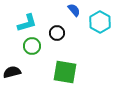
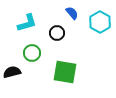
blue semicircle: moved 2 px left, 3 px down
green circle: moved 7 px down
